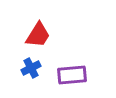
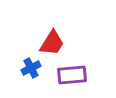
red trapezoid: moved 14 px right, 8 px down
